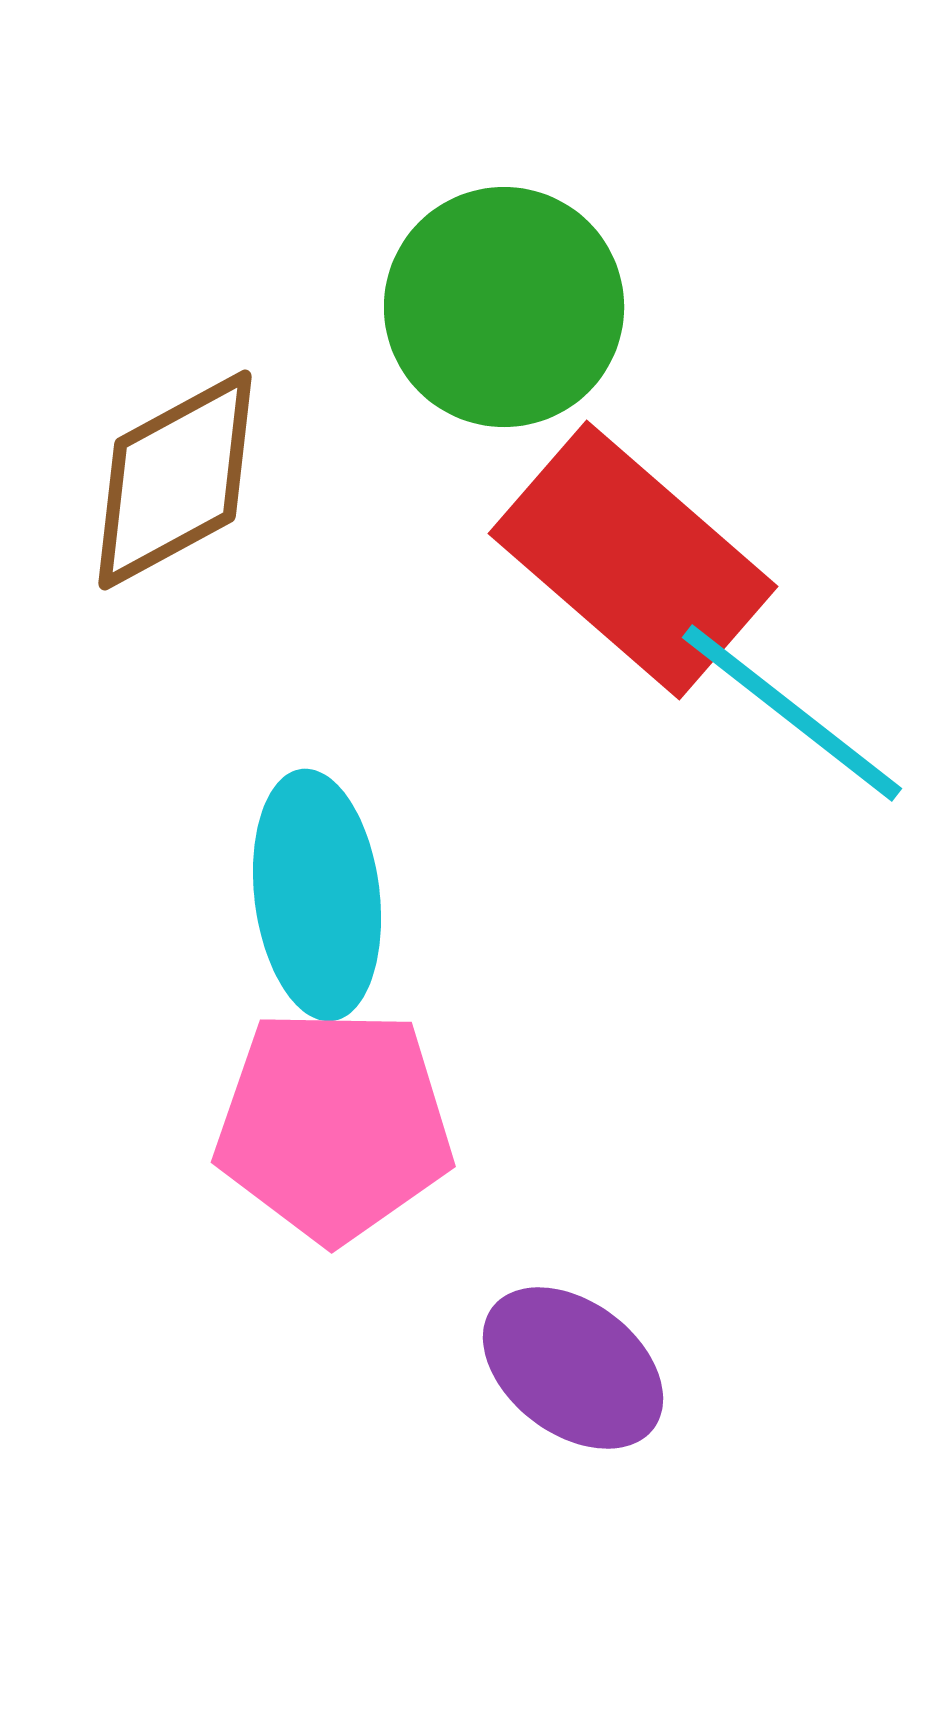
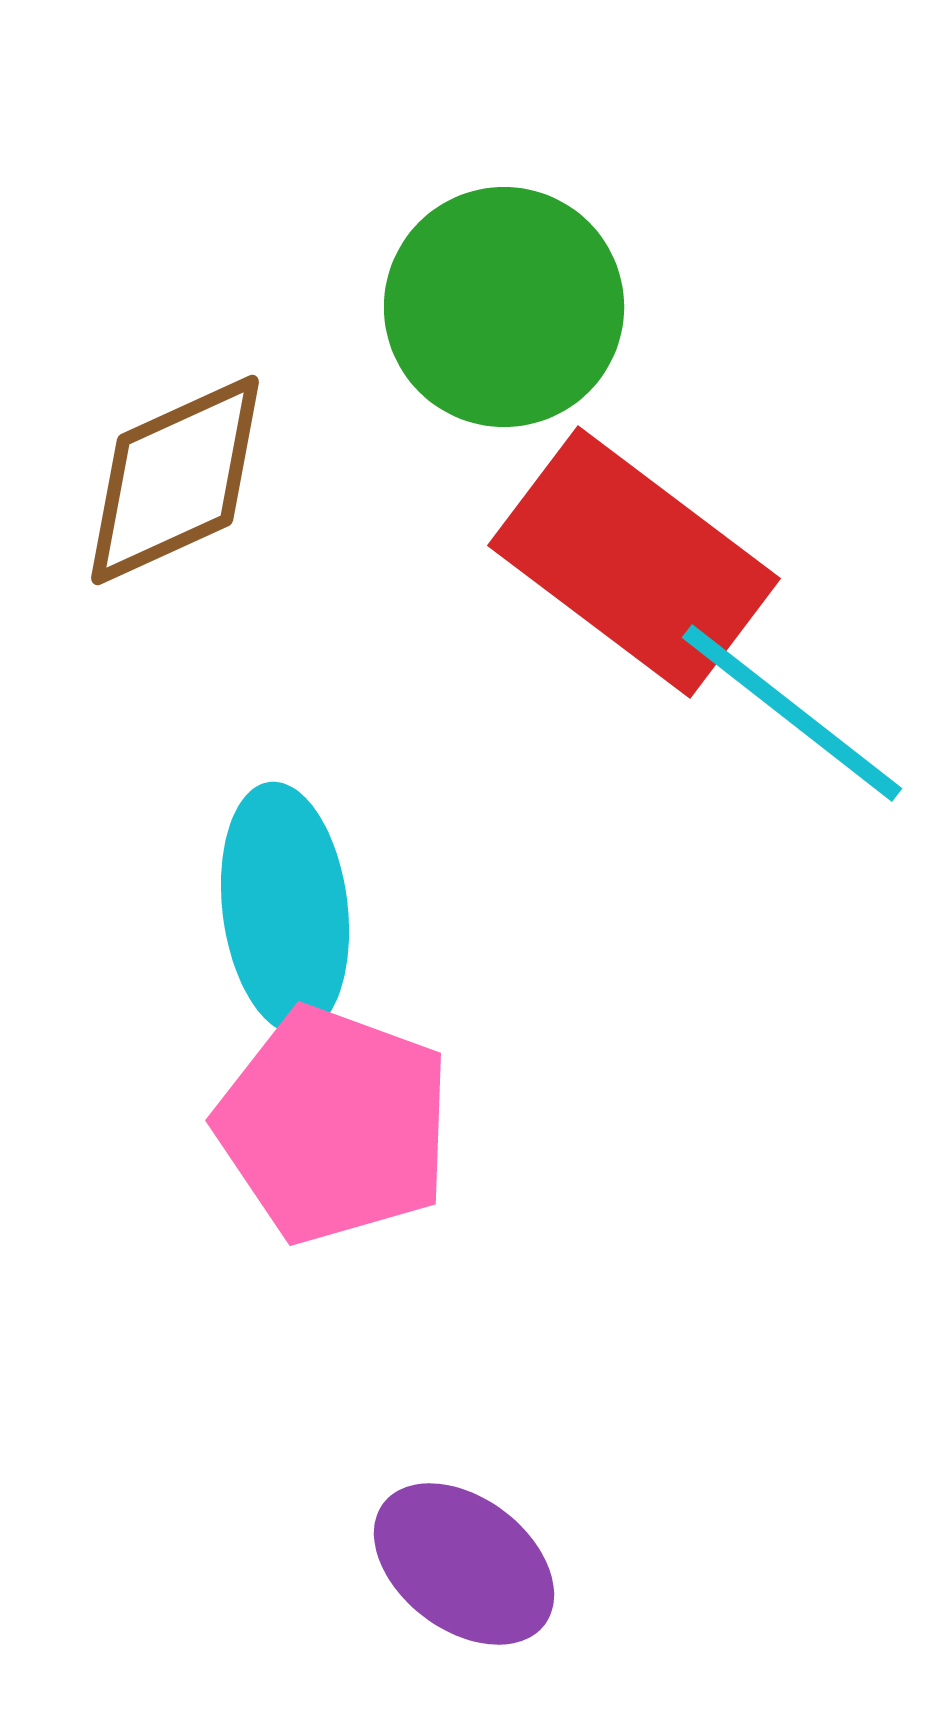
brown diamond: rotated 4 degrees clockwise
red rectangle: moved 1 px right, 2 px down; rotated 4 degrees counterclockwise
cyan ellipse: moved 32 px left, 13 px down
pink pentagon: rotated 19 degrees clockwise
purple ellipse: moved 109 px left, 196 px down
